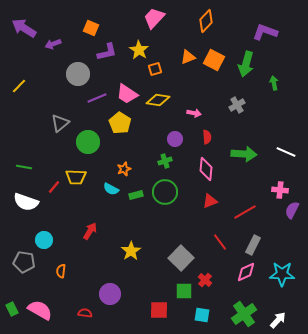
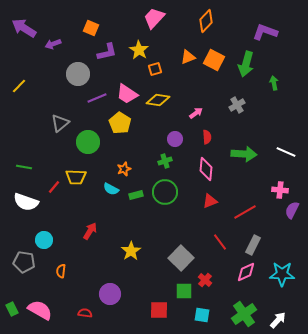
pink arrow at (194, 113): moved 2 px right; rotated 48 degrees counterclockwise
